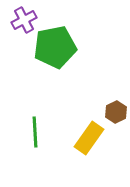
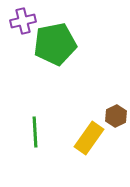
purple cross: moved 1 px left, 1 px down; rotated 15 degrees clockwise
green pentagon: moved 3 px up
brown hexagon: moved 4 px down
